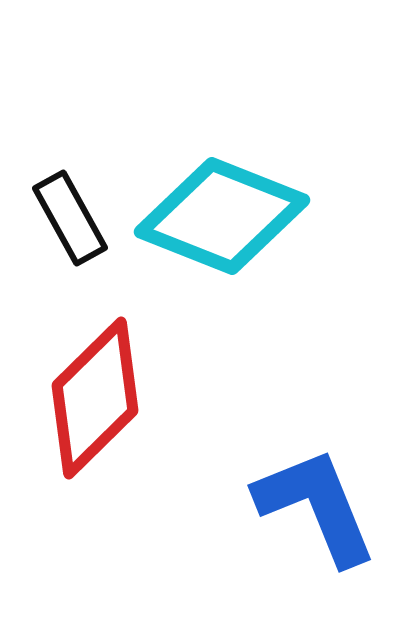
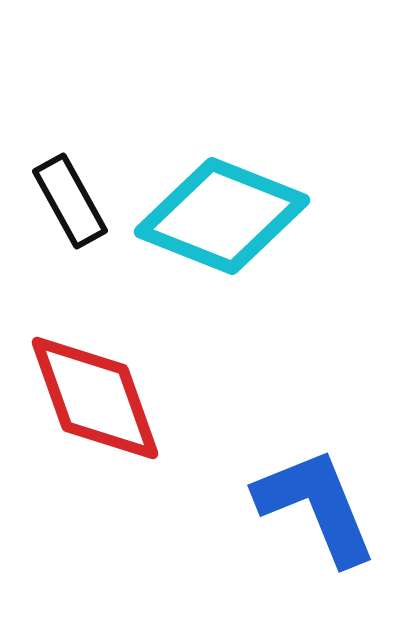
black rectangle: moved 17 px up
red diamond: rotated 65 degrees counterclockwise
